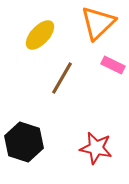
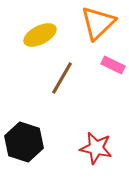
yellow ellipse: rotated 20 degrees clockwise
